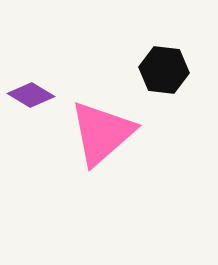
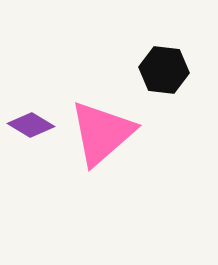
purple diamond: moved 30 px down
